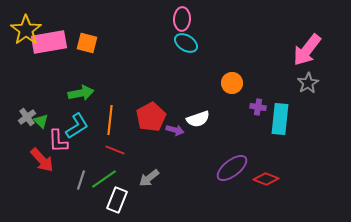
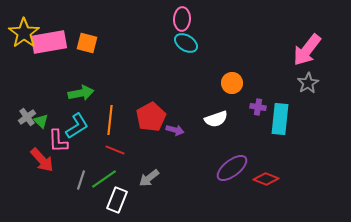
yellow star: moved 2 px left, 3 px down
white semicircle: moved 18 px right
